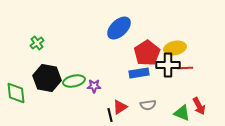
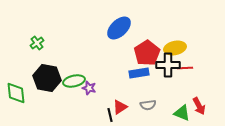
purple star: moved 5 px left, 2 px down; rotated 16 degrees clockwise
